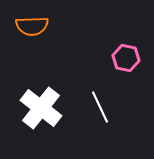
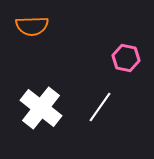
white line: rotated 60 degrees clockwise
